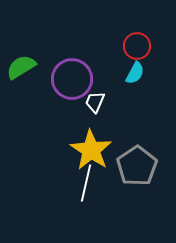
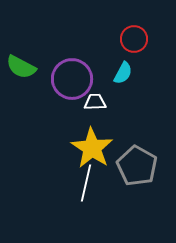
red circle: moved 3 px left, 7 px up
green semicircle: rotated 120 degrees counterclockwise
cyan semicircle: moved 12 px left
white trapezoid: rotated 65 degrees clockwise
yellow star: moved 1 px right, 2 px up
gray pentagon: rotated 9 degrees counterclockwise
